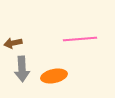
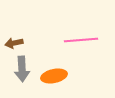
pink line: moved 1 px right, 1 px down
brown arrow: moved 1 px right
